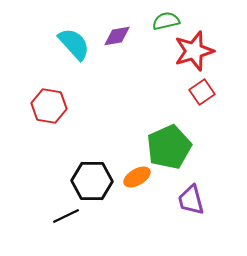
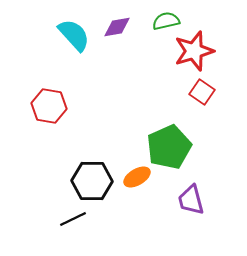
purple diamond: moved 9 px up
cyan semicircle: moved 9 px up
red square: rotated 20 degrees counterclockwise
black line: moved 7 px right, 3 px down
